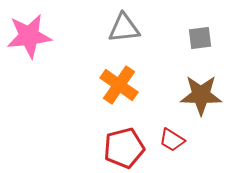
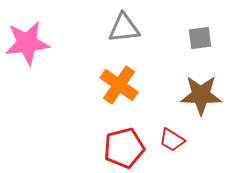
pink star: moved 2 px left, 7 px down
